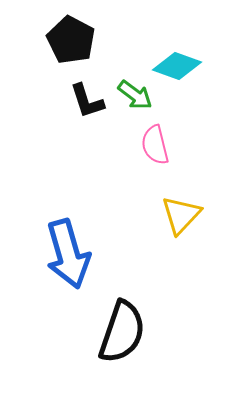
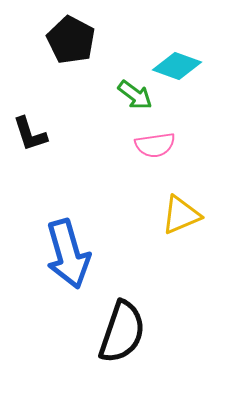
black L-shape: moved 57 px left, 33 px down
pink semicircle: rotated 84 degrees counterclockwise
yellow triangle: rotated 24 degrees clockwise
